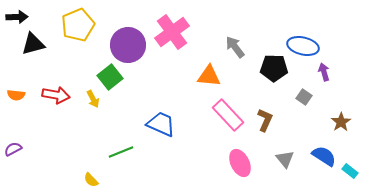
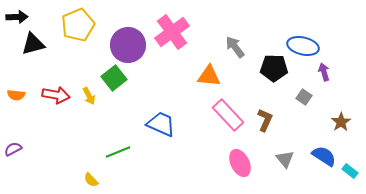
green square: moved 4 px right, 1 px down
yellow arrow: moved 4 px left, 3 px up
green line: moved 3 px left
